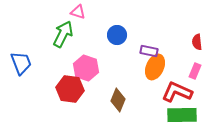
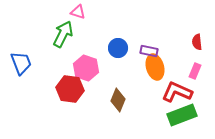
blue circle: moved 1 px right, 13 px down
orange ellipse: rotated 40 degrees counterclockwise
green rectangle: rotated 20 degrees counterclockwise
